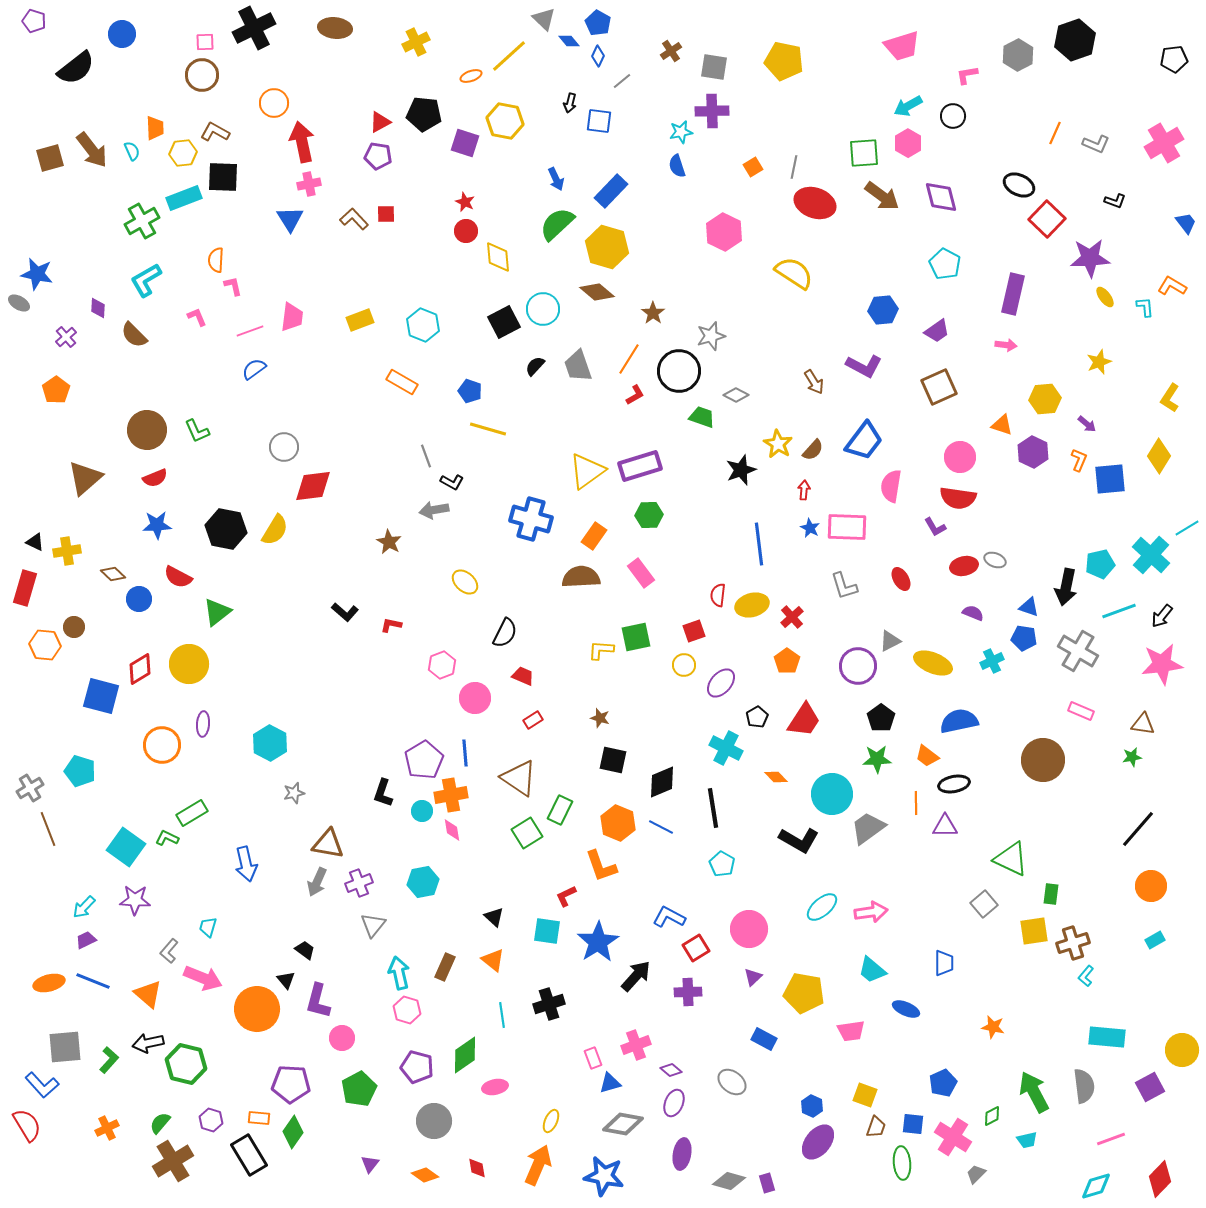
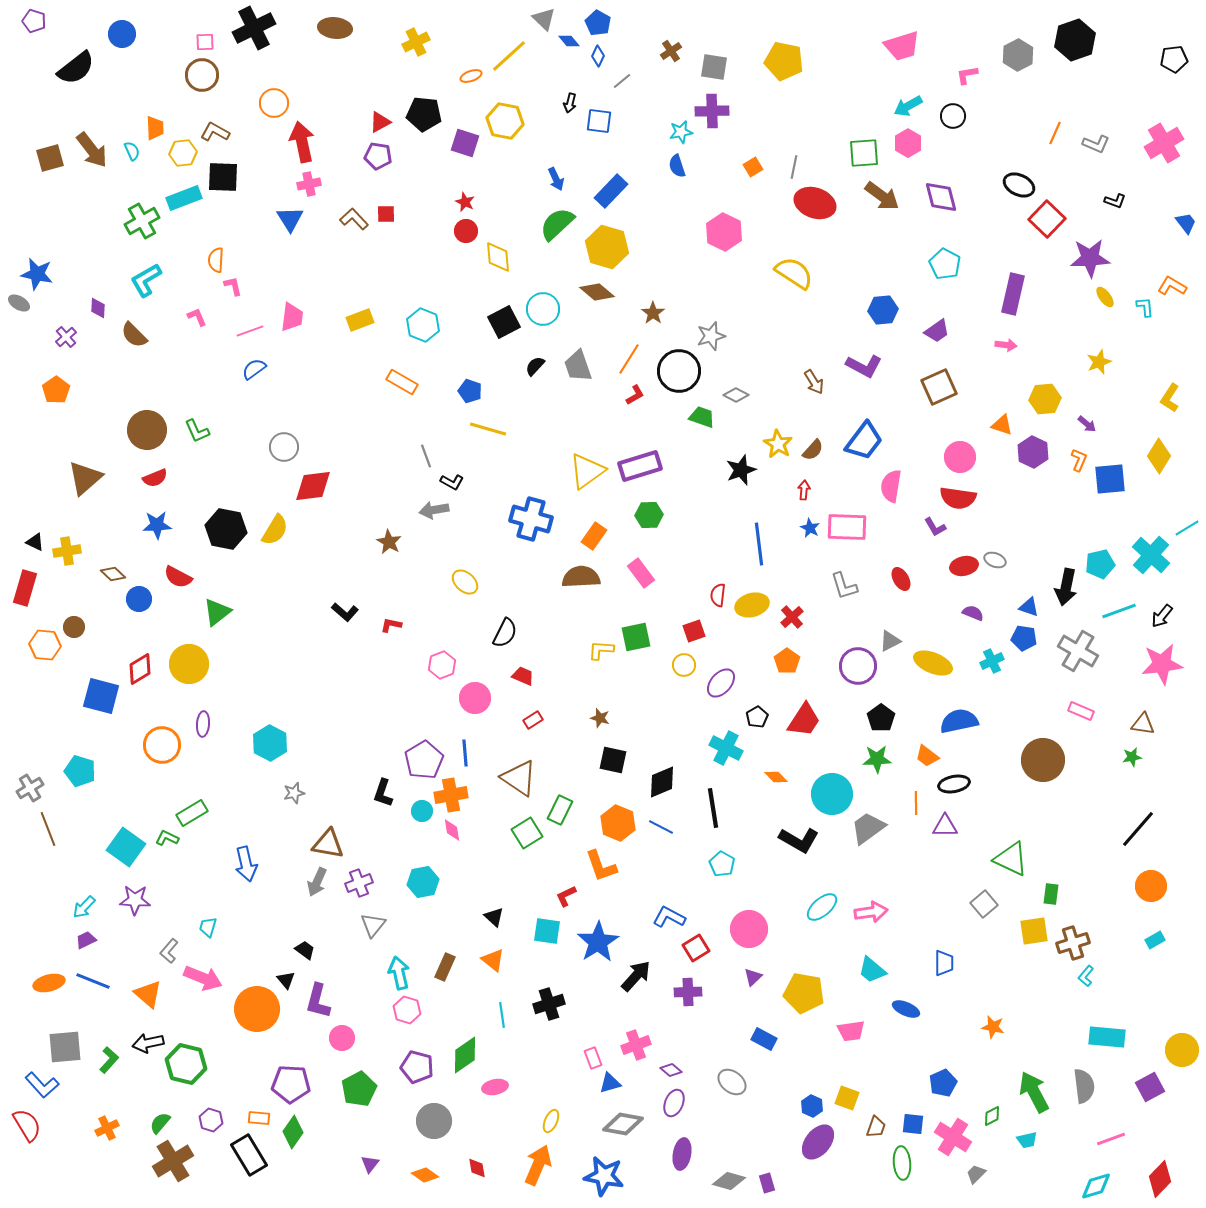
yellow square at (865, 1095): moved 18 px left, 3 px down
